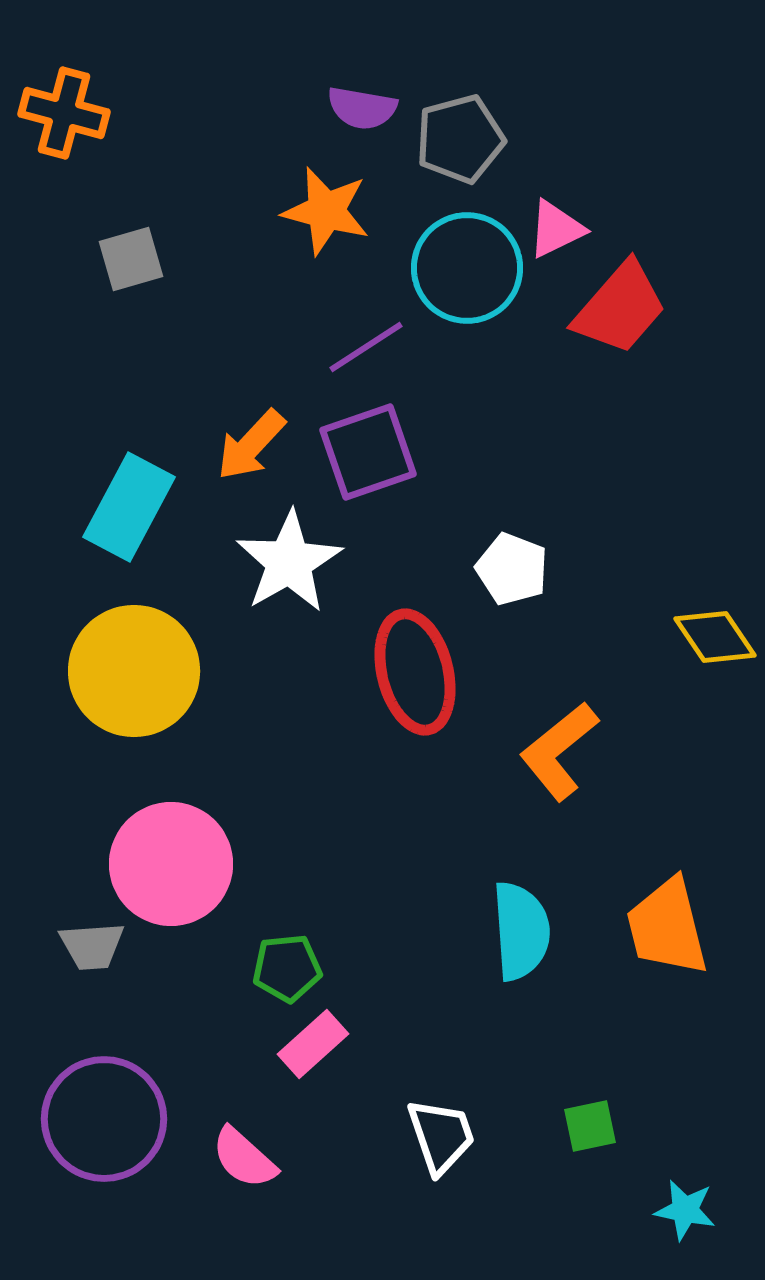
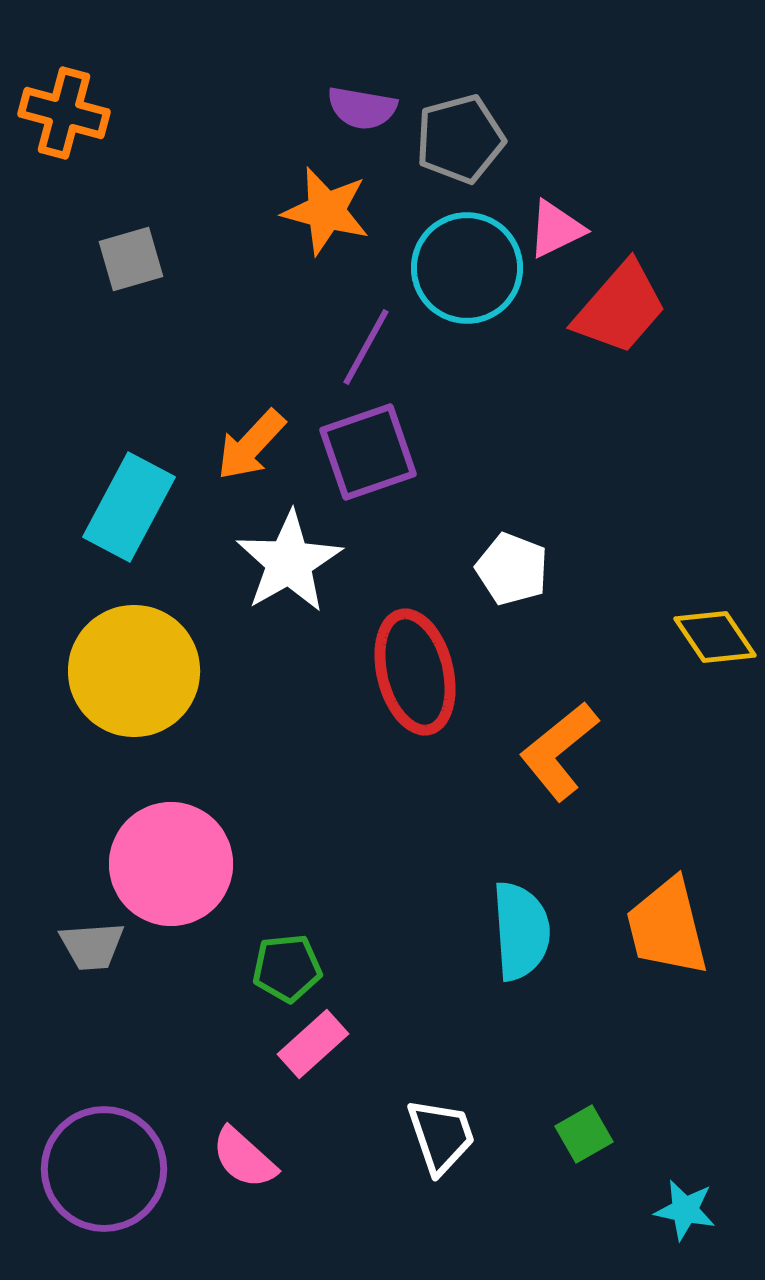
purple line: rotated 28 degrees counterclockwise
purple circle: moved 50 px down
green square: moved 6 px left, 8 px down; rotated 18 degrees counterclockwise
